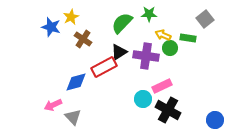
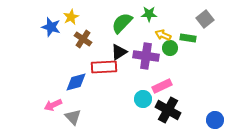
red rectangle: rotated 25 degrees clockwise
